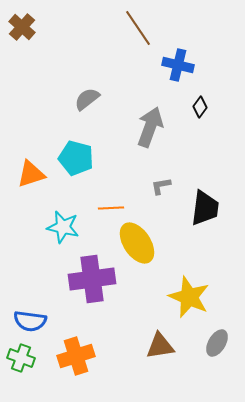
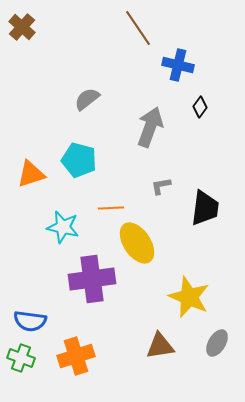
cyan pentagon: moved 3 px right, 2 px down
